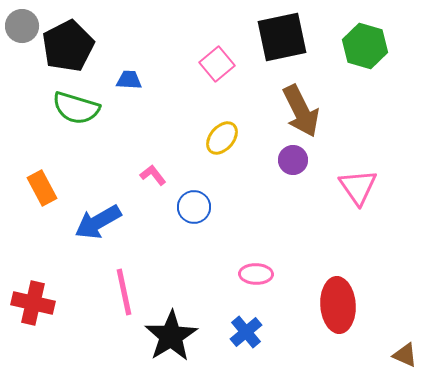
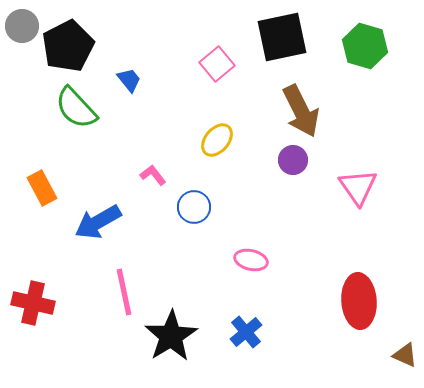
blue trapezoid: rotated 48 degrees clockwise
green semicircle: rotated 30 degrees clockwise
yellow ellipse: moved 5 px left, 2 px down
pink ellipse: moved 5 px left, 14 px up; rotated 12 degrees clockwise
red ellipse: moved 21 px right, 4 px up
